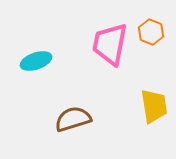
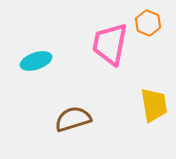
orange hexagon: moved 3 px left, 9 px up
yellow trapezoid: moved 1 px up
